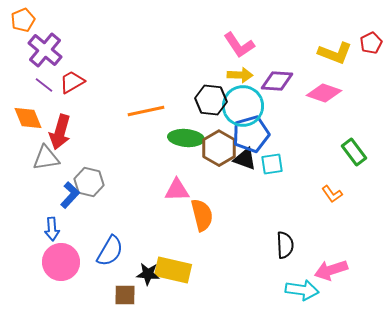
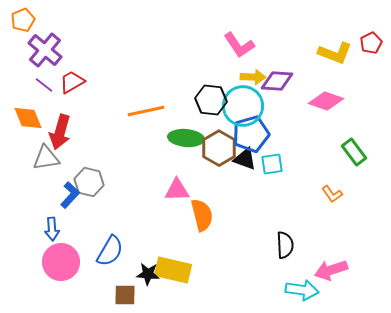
yellow arrow: moved 13 px right, 2 px down
pink diamond: moved 2 px right, 8 px down
